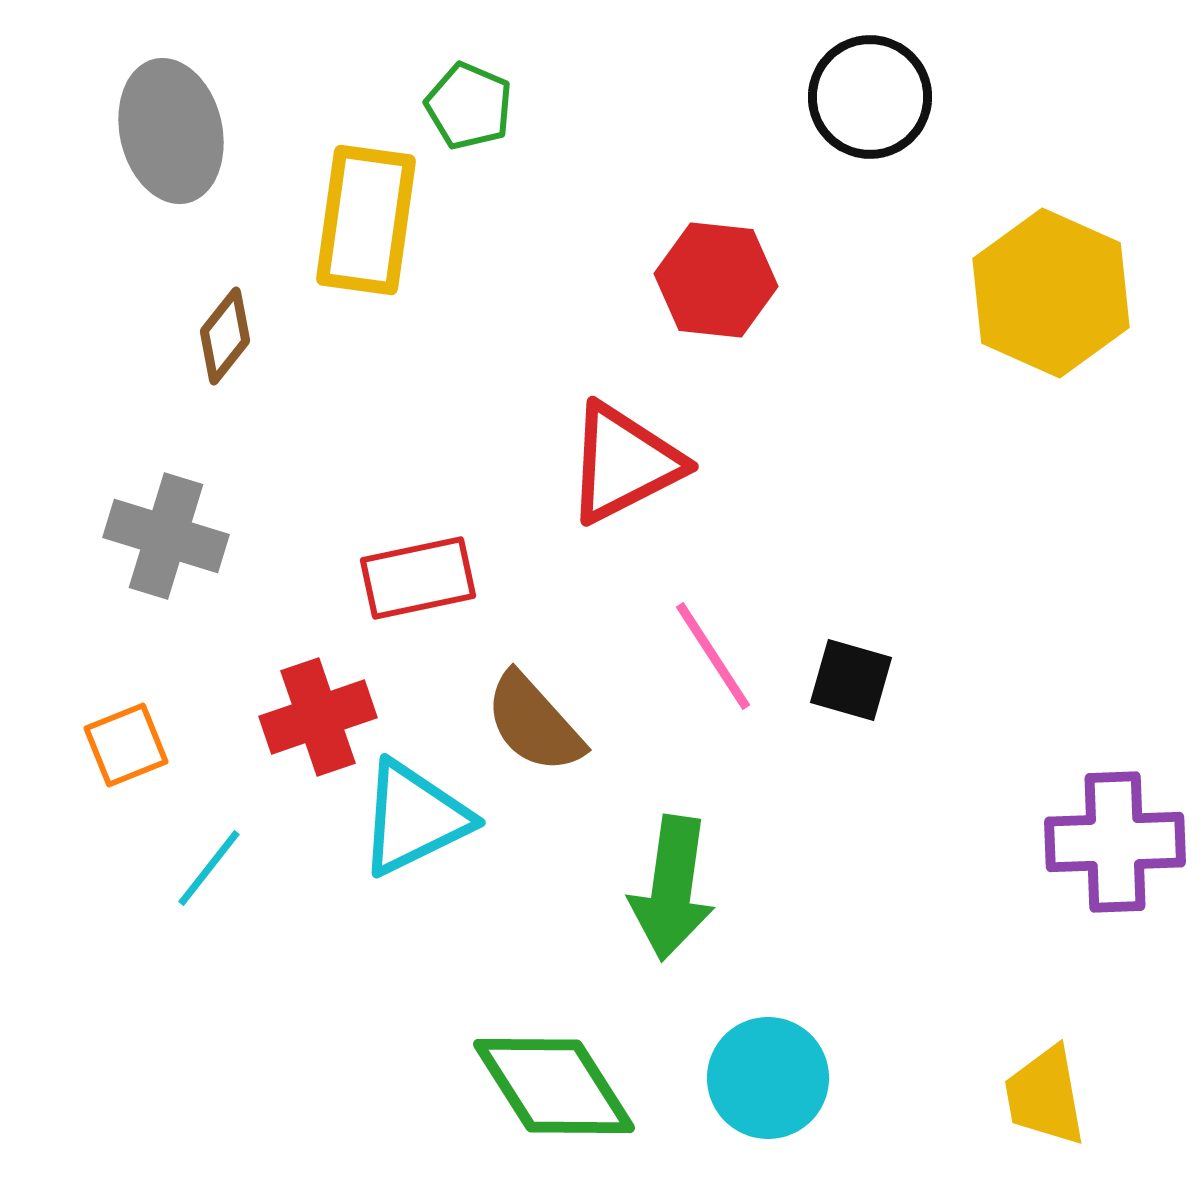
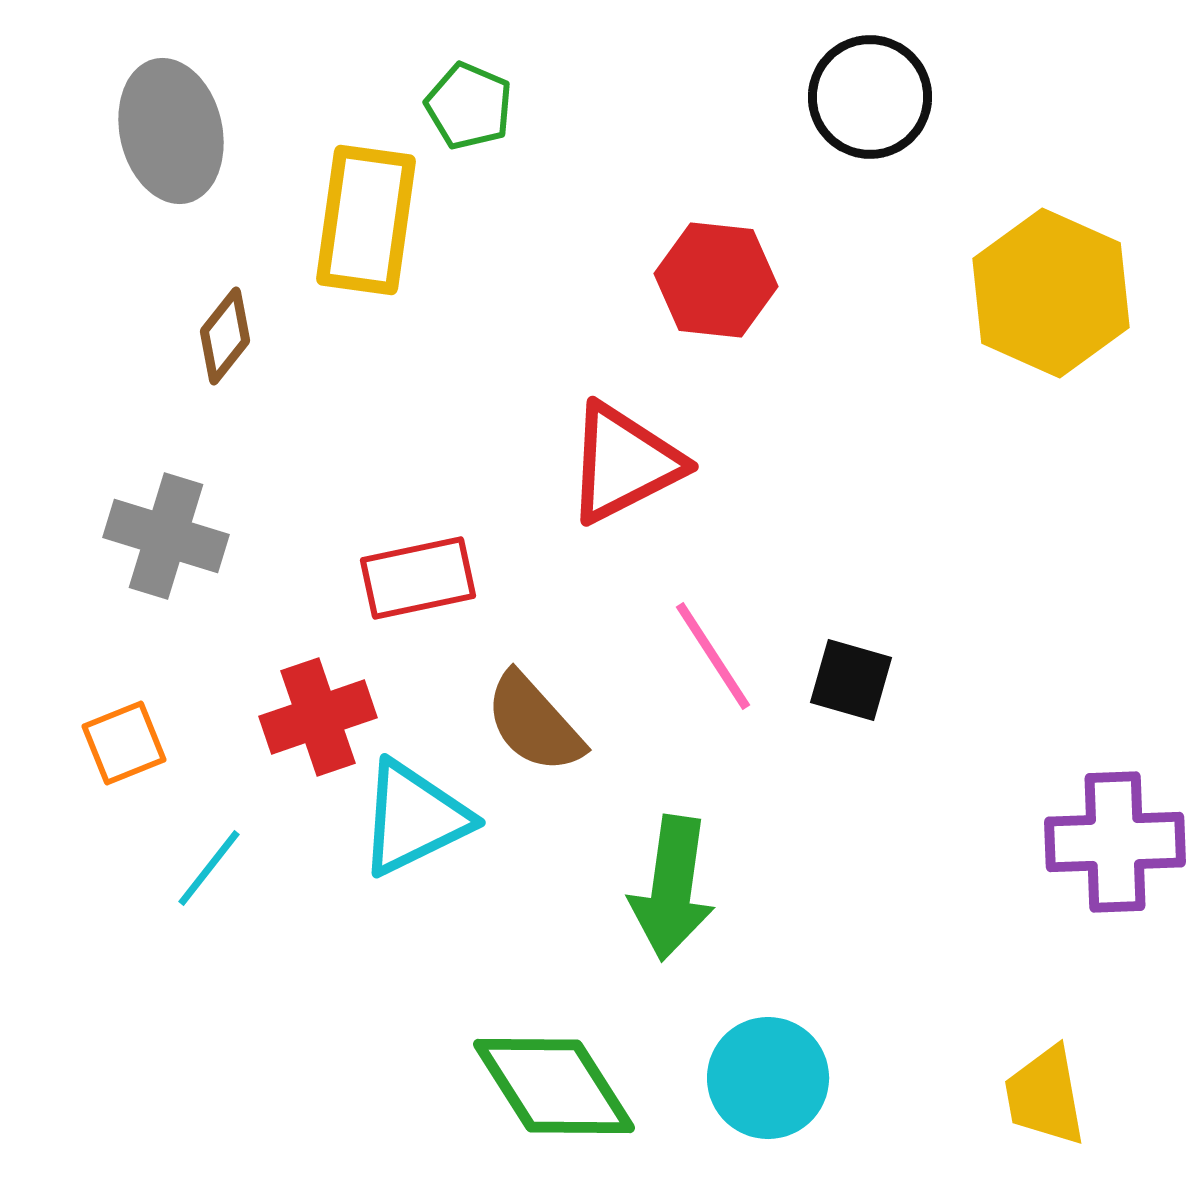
orange square: moved 2 px left, 2 px up
